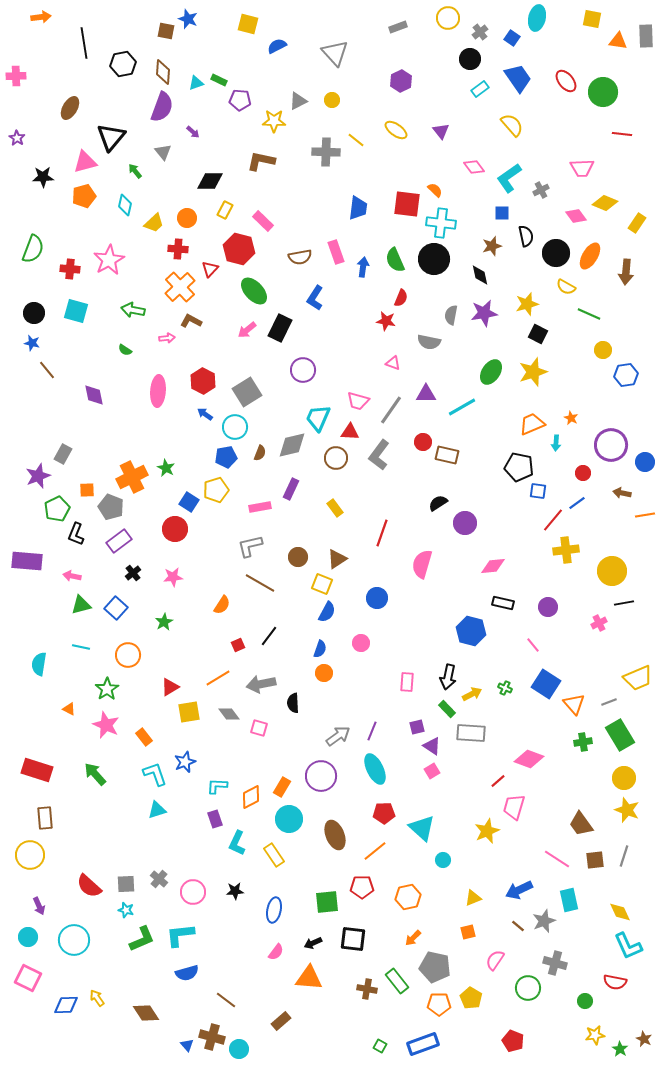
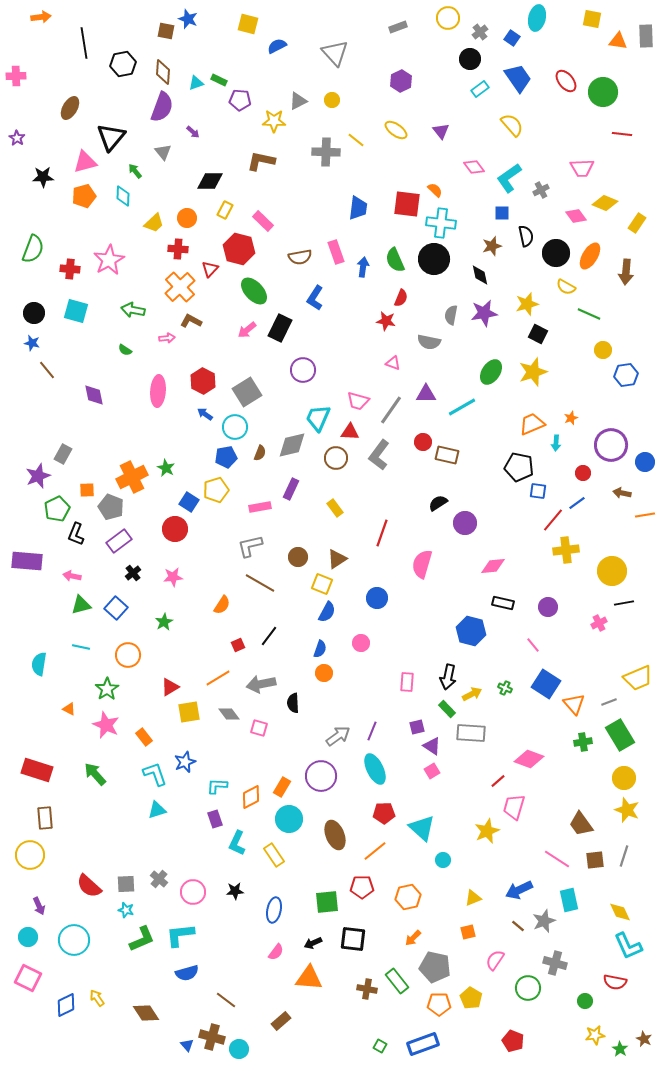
cyan diamond at (125, 205): moved 2 px left, 9 px up; rotated 10 degrees counterclockwise
orange star at (571, 418): rotated 24 degrees clockwise
blue diamond at (66, 1005): rotated 25 degrees counterclockwise
